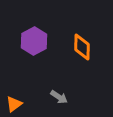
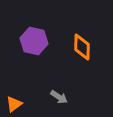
purple hexagon: rotated 20 degrees counterclockwise
